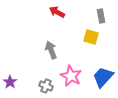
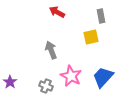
yellow square: rotated 28 degrees counterclockwise
